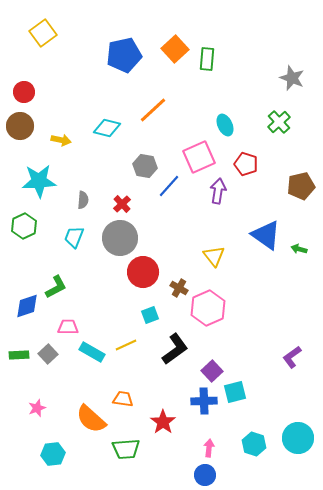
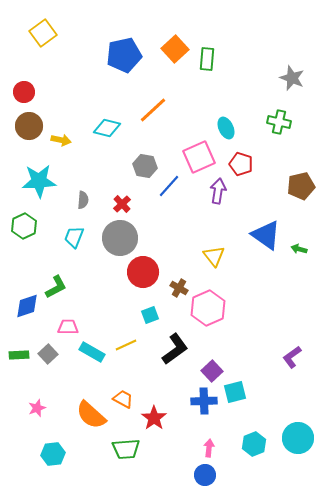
green cross at (279, 122): rotated 35 degrees counterclockwise
cyan ellipse at (225, 125): moved 1 px right, 3 px down
brown circle at (20, 126): moved 9 px right
red pentagon at (246, 164): moved 5 px left
orange trapezoid at (123, 399): rotated 20 degrees clockwise
orange semicircle at (91, 419): moved 4 px up
red star at (163, 422): moved 9 px left, 4 px up
cyan hexagon at (254, 444): rotated 20 degrees clockwise
